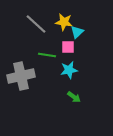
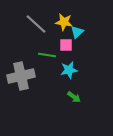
pink square: moved 2 px left, 2 px up
